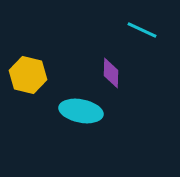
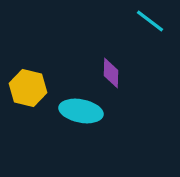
cyan line: moved 8 px right, 9 px up; rotated 12 degrees clockwise
yellow hexagon: moved 13 px down
